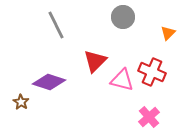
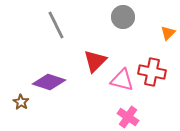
red cross: rotated 12 degrees counterclockwise
pink cross: moved 21 px left; rotated 15 degrees counterclockwise
